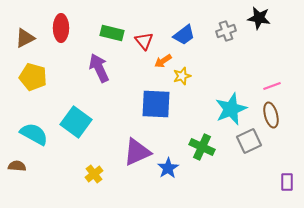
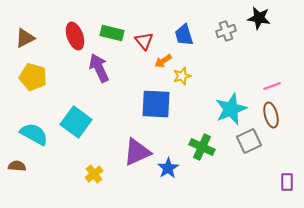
red ellipse: moved 14 px right, 8 px down; rotated 20 degrees counterclockwise
blue trapezoid: rotated 110 degrees clockwise
